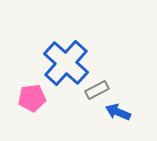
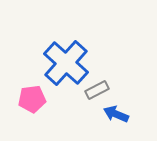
pink pentagon: moved 1 px down
blue arrow: moved 2 px left, 2 px down
